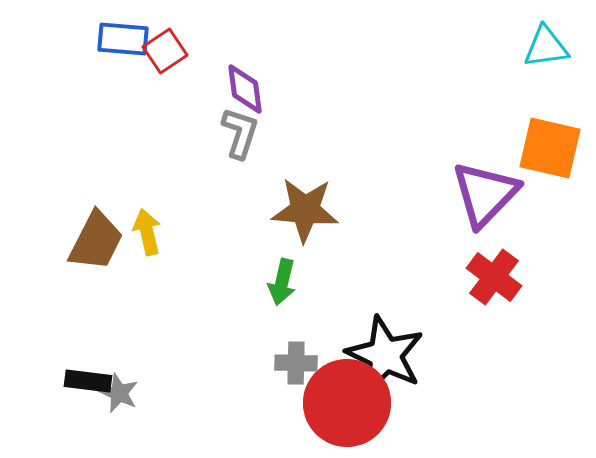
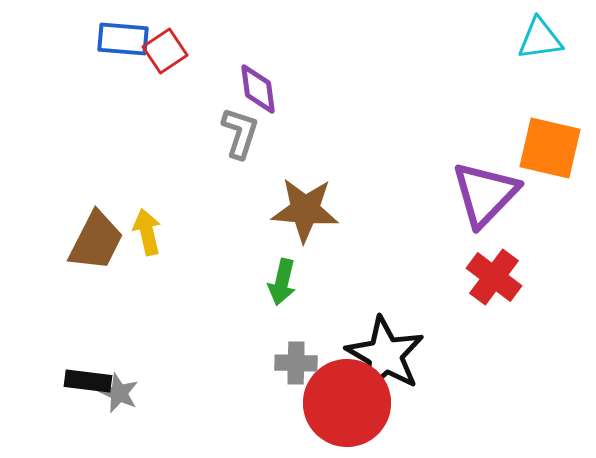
cyan triangle: moved 6 px left, 8 px up
purple diamond: moved 13 px right
black star: rotated 4 degrees clockwise
